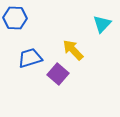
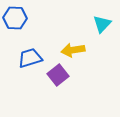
yellow arrow: rotated 55 degrees counterclockwise
purple square: moved 1 px down; rotated 10 degrees clockwise
